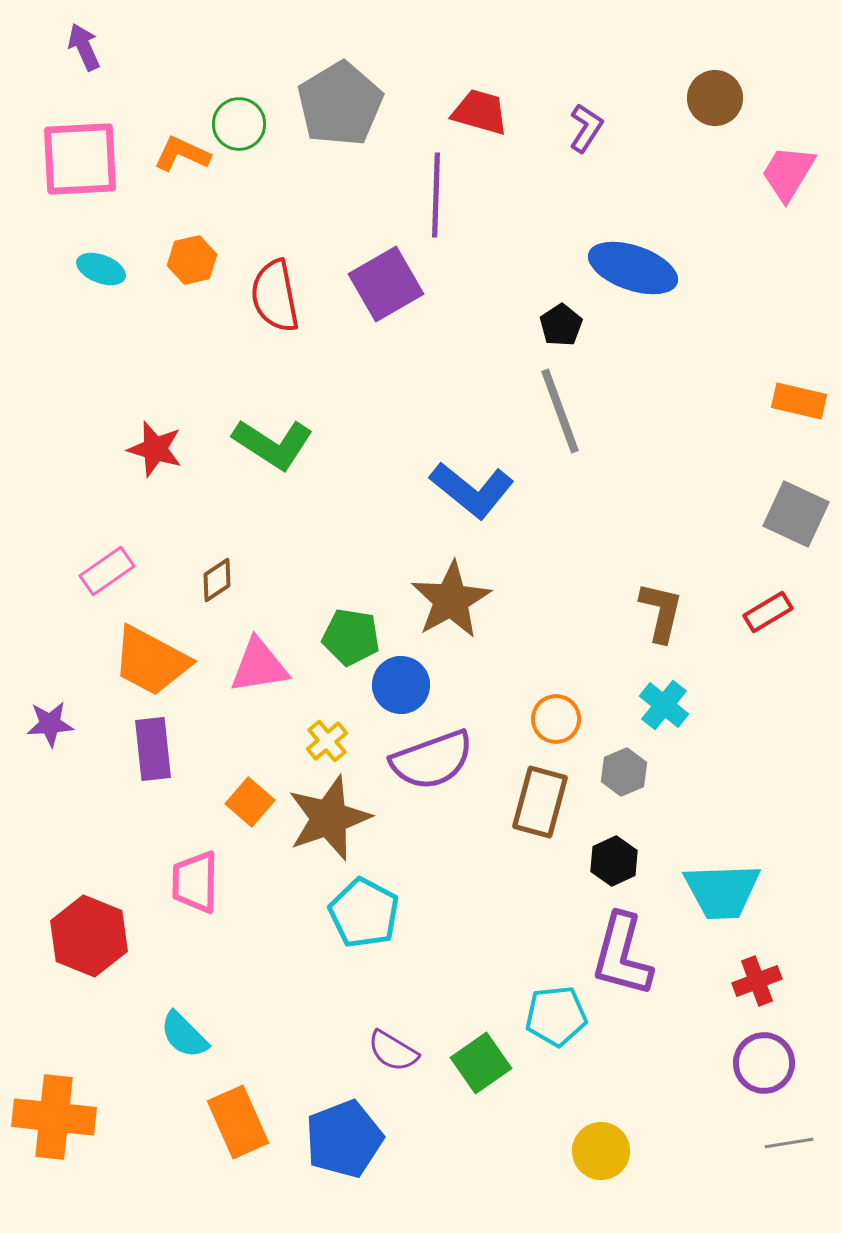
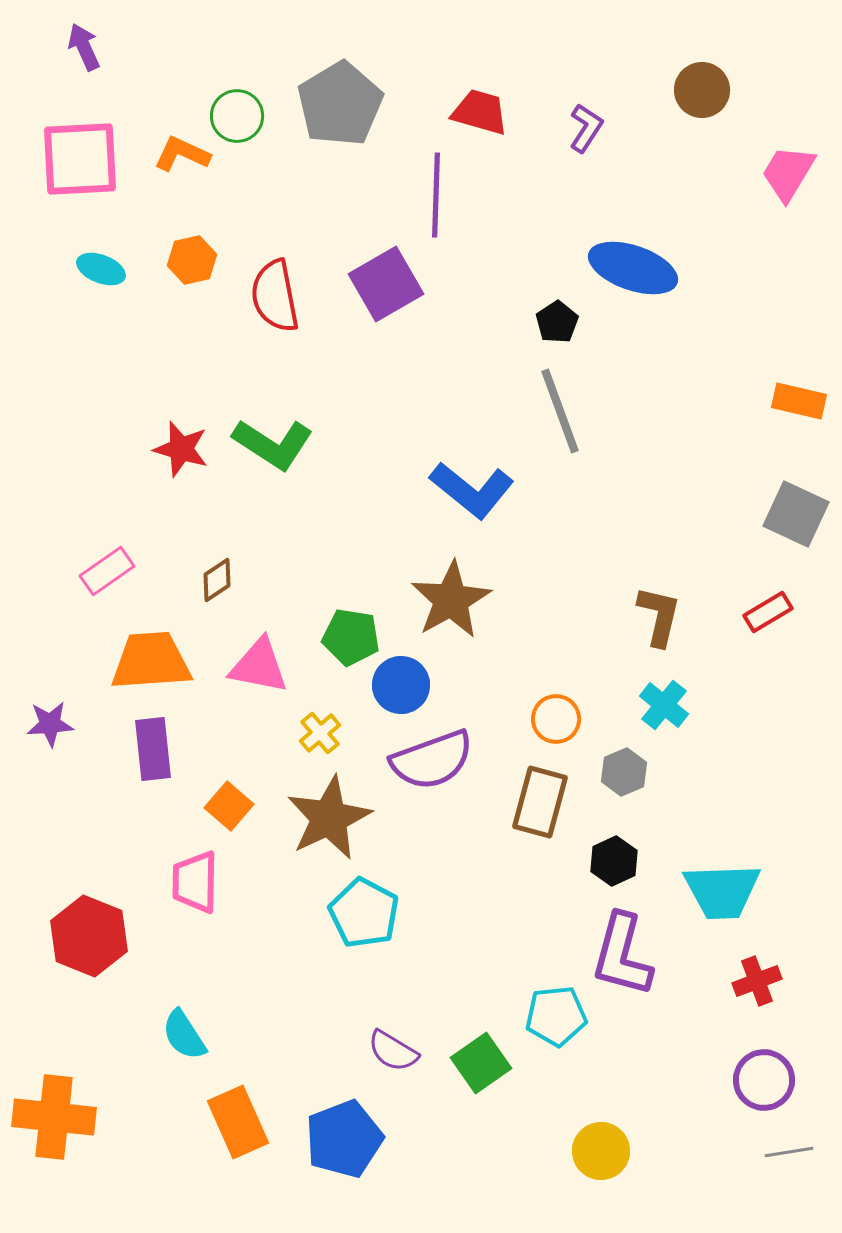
brown circle at (715, 98): moved 13 px left, 8 px up
green circle at (239, 124): moved 2 px left, 8 px up
black pentagon at (561, 325): moved 4 px left, 3 px up
red star at (155, 449): moved 26 px right
brown L-shape at (661, 612): moved 2 px left, 4 px down
orange trapezoid at (151, 661): rotated 148 degrees clockwise
pink triangle at (259, 666): rotated 20 degrees clockwise
yellow cross at (327, 741): moved 7 px left, 8 px up
orange square at (250, 802): moved 21 px left, 4 px down
brown star at (329, 818): rotated 6 degrees counterclockwise
cyan semicircle at (184, 1035): rotated 12 degrees clockwise
purple circle at (764, 1063): moved 17 px down
gray line at (789, 1143): moved 9 px down
